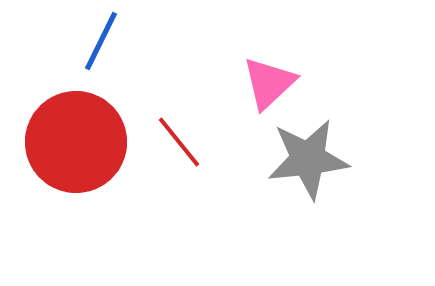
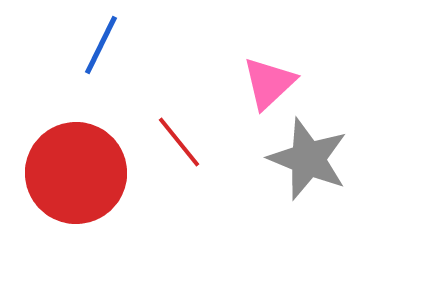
blue line: moved 4 px down
red circle: moved 31 px down
gray star: rotated 28 degrees clockwise
